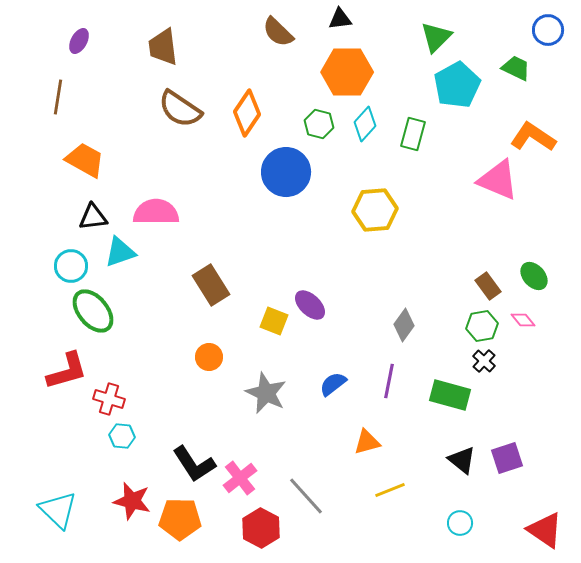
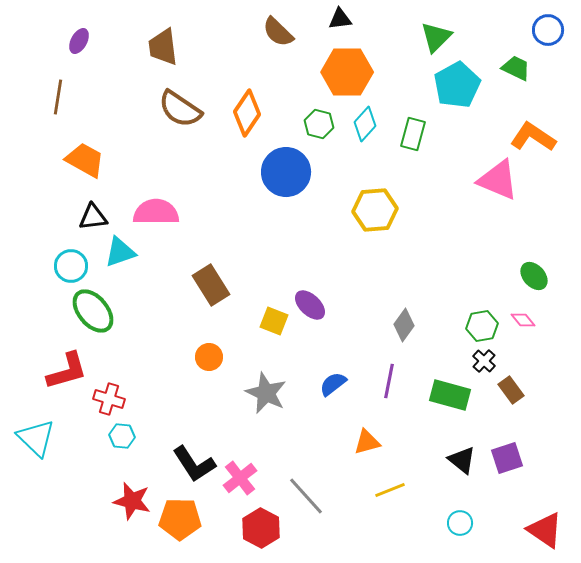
brown rectangle at (488, 286): moved 23 px right, 104 px down
cyan triangle at (58, 510): moved 22 px left, 72 px up
